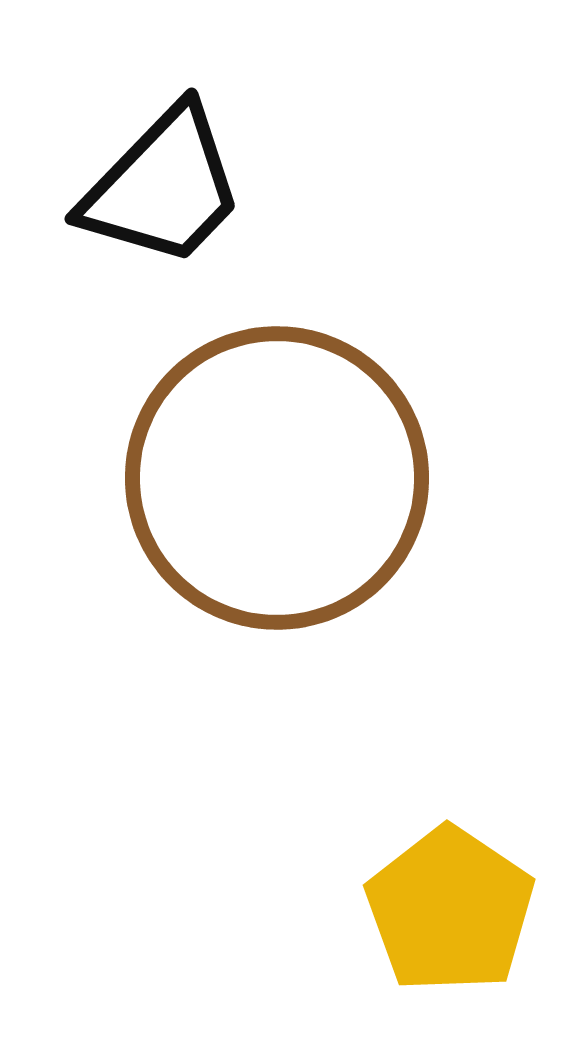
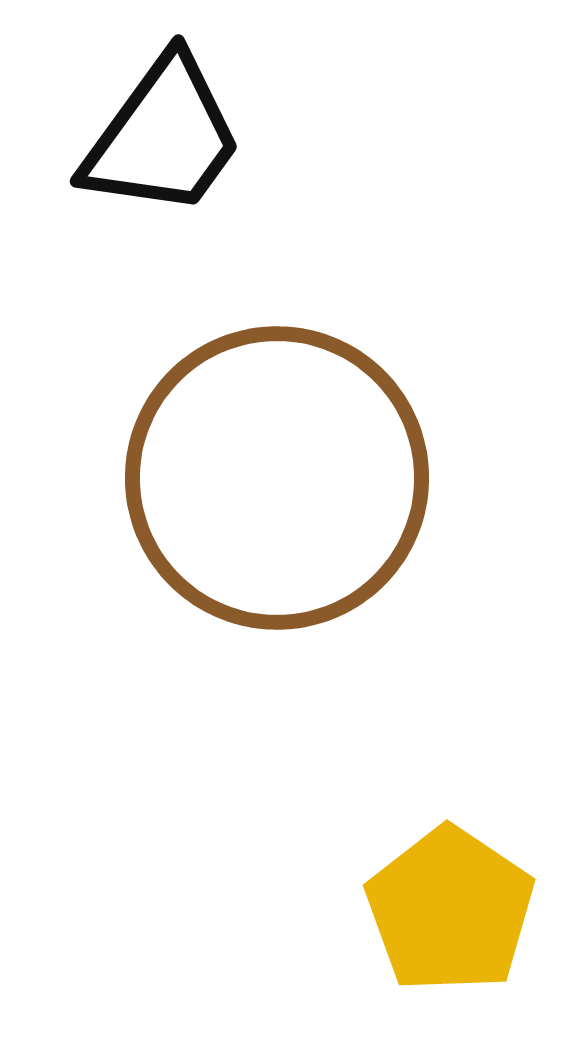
black trapezoid: moved 50 px up; rotated 8 degrees counterclockwise
